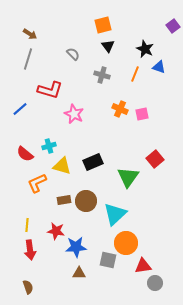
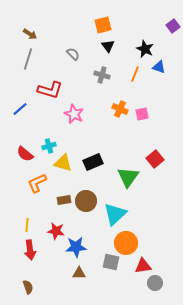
yellow triangle: moved 1 px right, 3 px up
gray square: moved 3 px right, 2 px down
